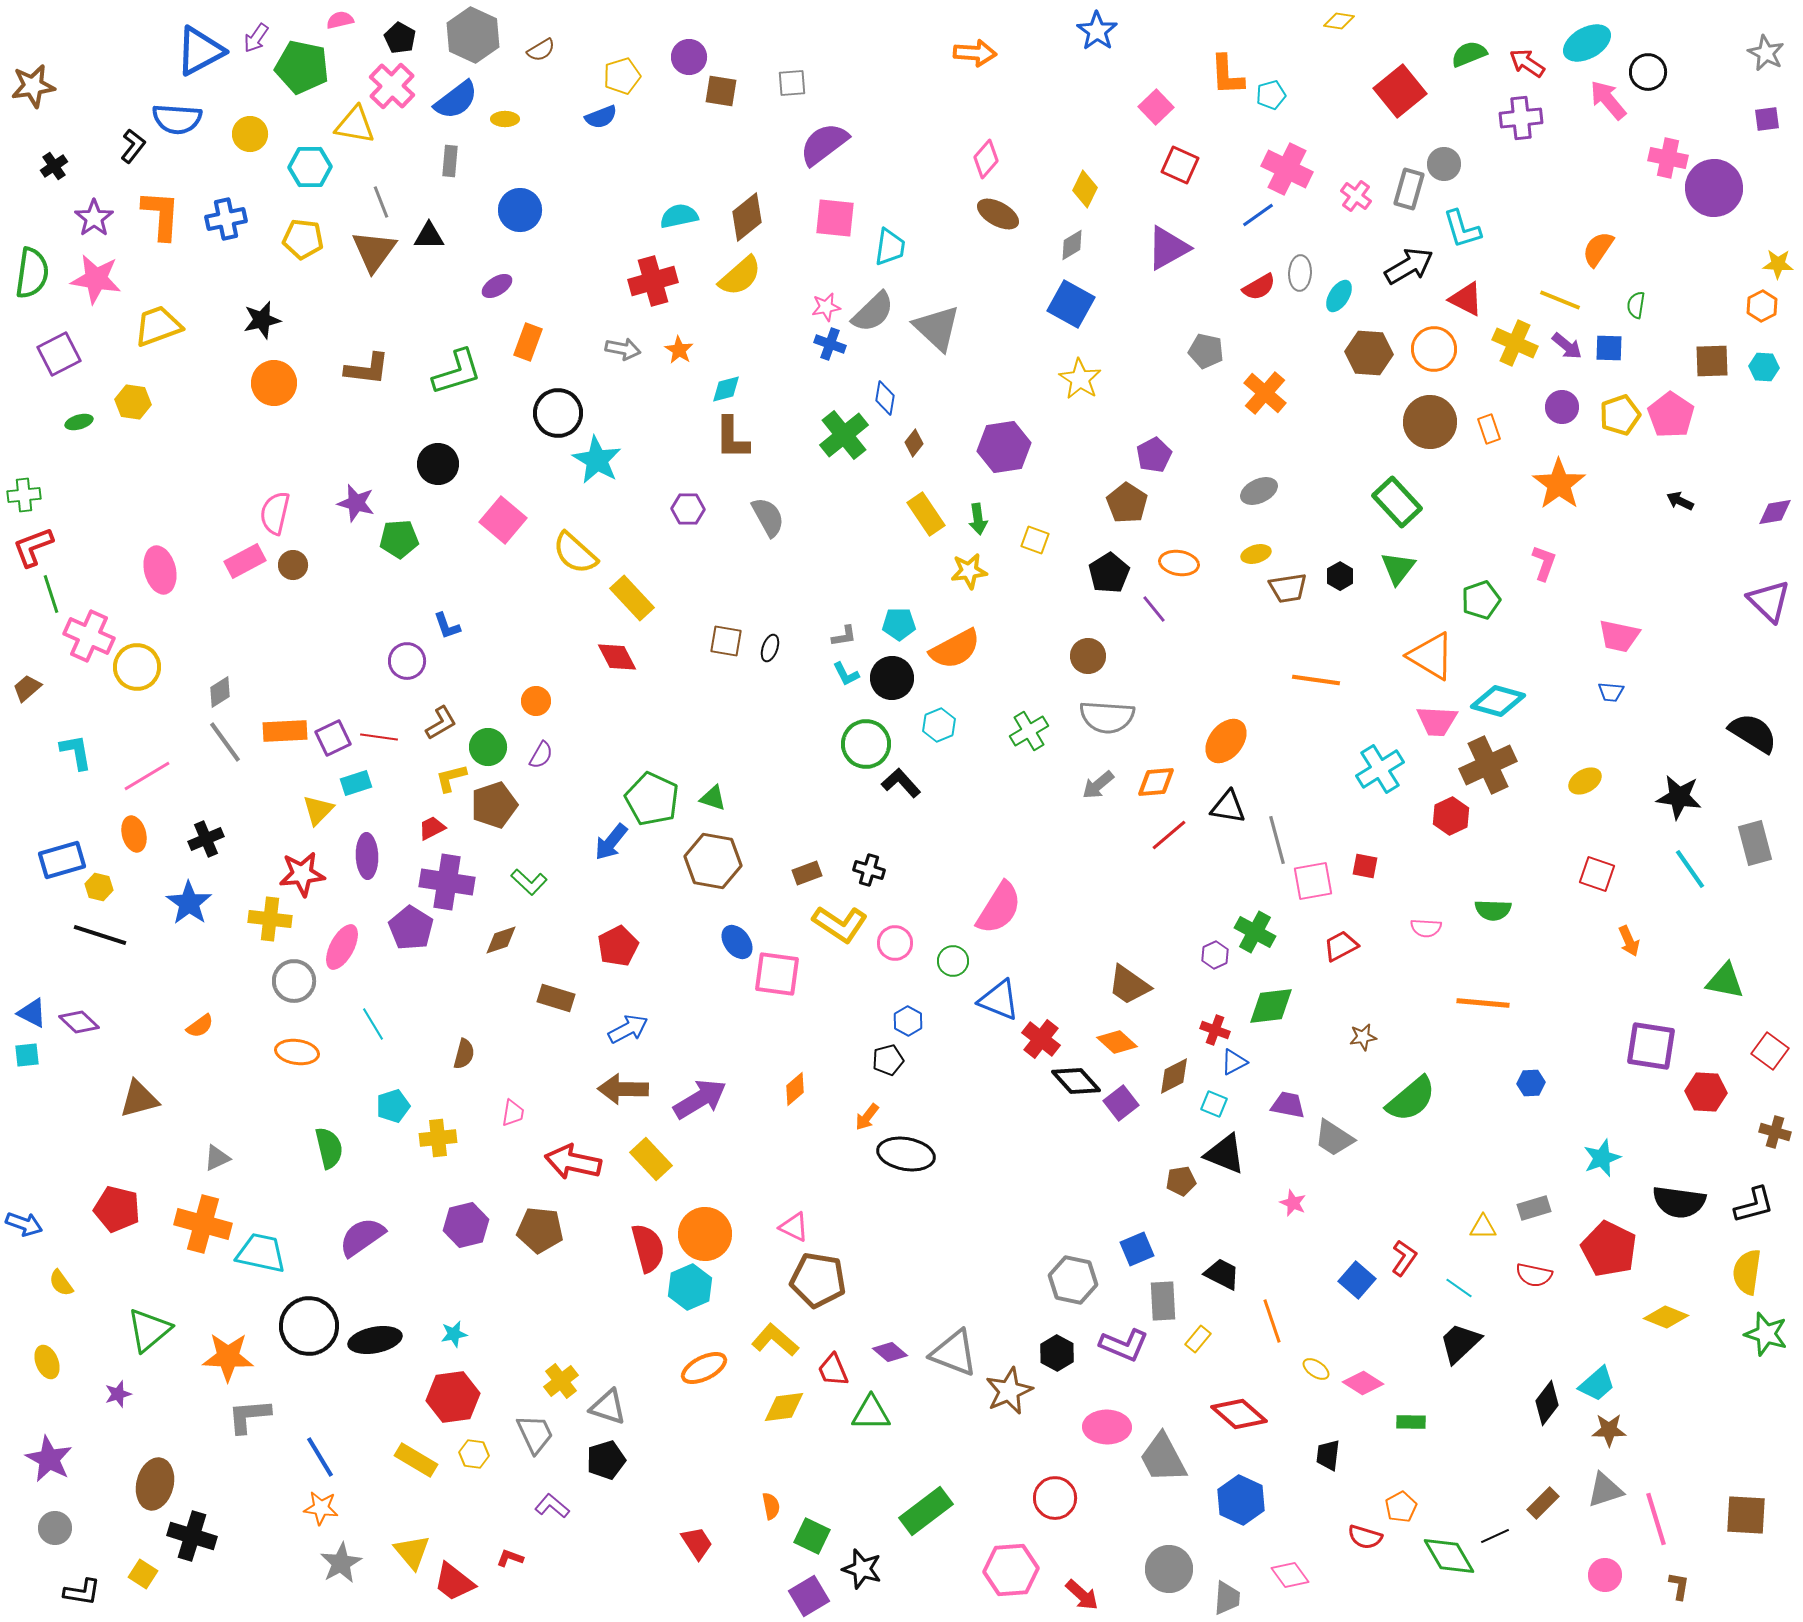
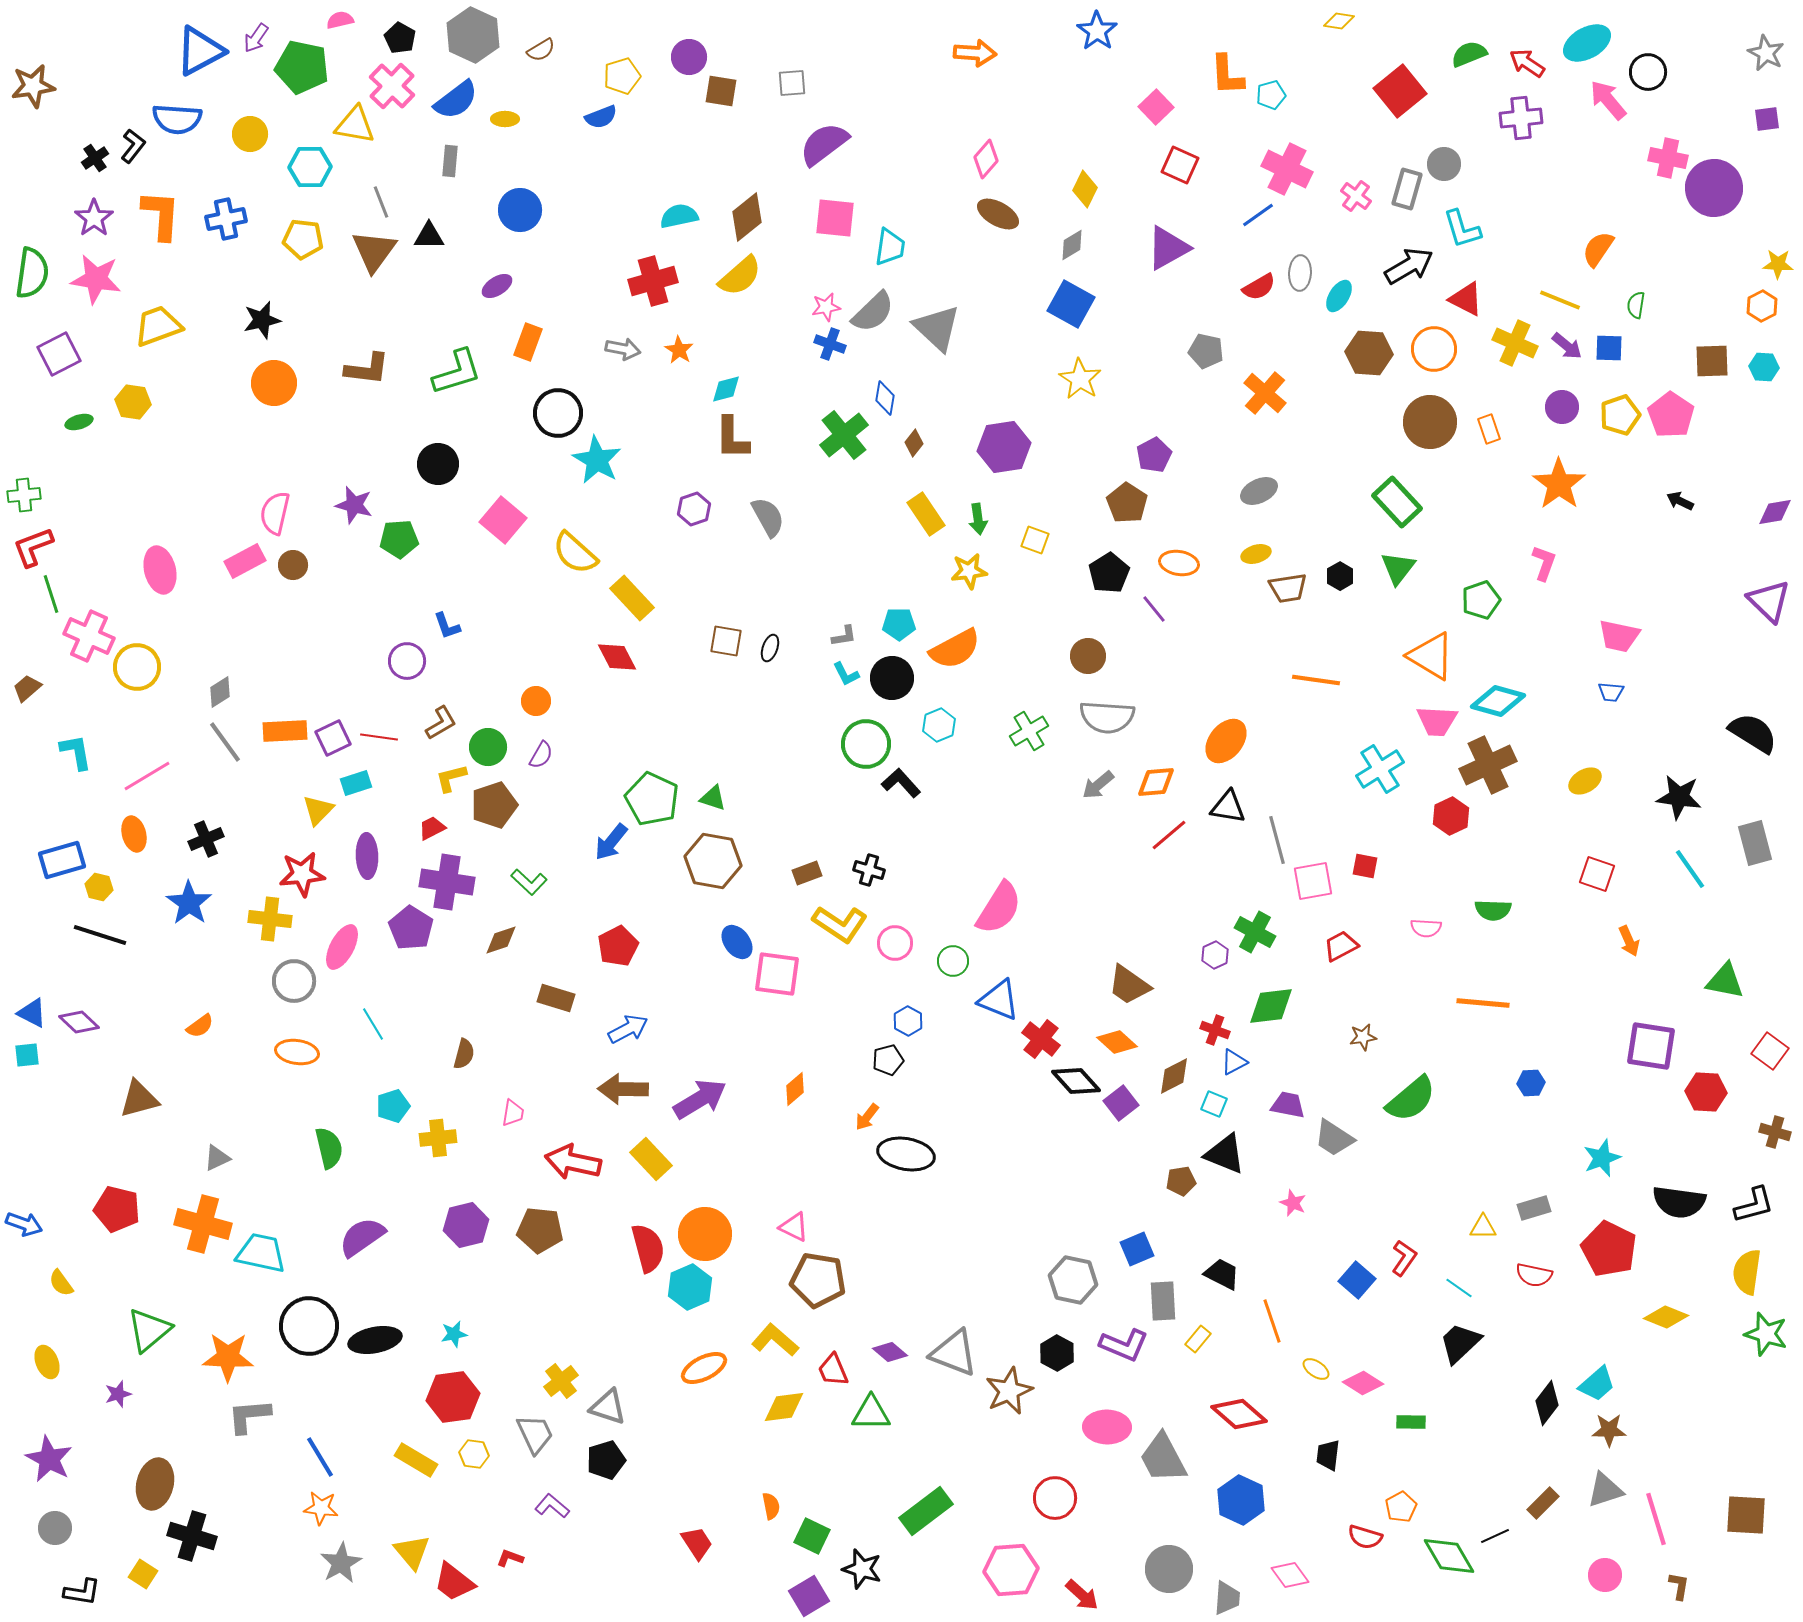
black cross at (54, 166): moved 41 px right, 8 px up
gray rectangle at (1409, 189): moved 2 px left
purple star at (356, 503): moved 2 px left, 2 px down
purple hexagon at (688, 509): moved 6 px right; rotated 20 degrees counterclockwise
